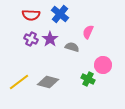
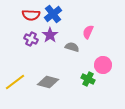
blue cross: moved 7 px left; rotated 12 degrees clockwise
purple star: moved 4 px up
yellow line: moved 4 px left
